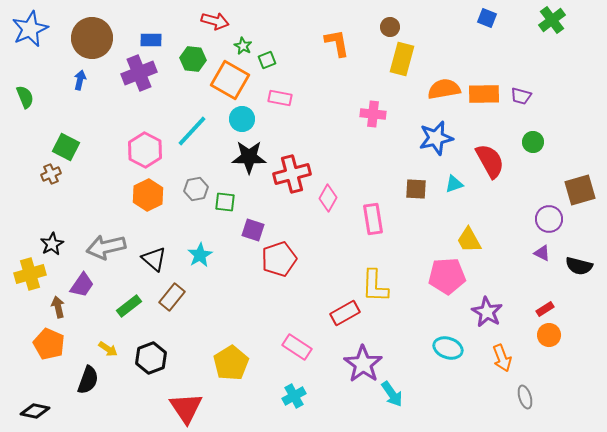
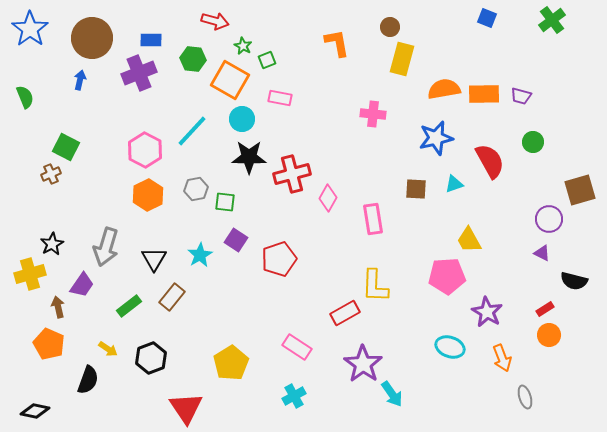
blue star at (30, 29): rotated 12 degrees counterclockwise
purple square at (253, 230): moved 17 px left, 10 px down; rotated 15 degrees clockwise
gray arrow at (106, 247): rotated 60 degrees counterclockwise
black triangle at (154, 259): rotated 20 degrees clockwise
black semicircle at (579, 266): moved 5 px left, 15 px down
cyan ellipse at (448, 348): moved 2 px right, 1 px up
